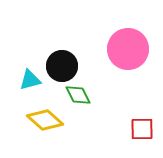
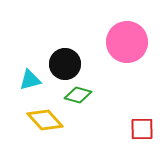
pink circle: moved 1 px left, 7 px up
black circle: moved 3 px right, 2 px up
green diamond: rotated 48 degrees counterclockwise
yellow diamond: rotated 6 degrees clockwise
